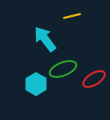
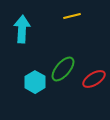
cyan arrow: moved 23 px left, 10 px up; rotated 40 degrees clockwise
green ellipse: rotated 28 degrees counterclockwise
cyan hexagon: moved 1 px left, 2 px up
